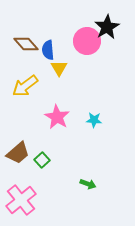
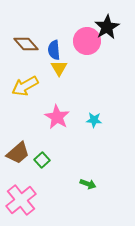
blue semicircle: moved 6 px right
yellow arrow: rotated 8 degrees clockwise
